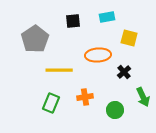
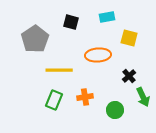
black square: moved 2 px left, 1 px down; rotated 21 degrees clockwise
black cross: moved 5 px right, 4 px down
green rectangle: moved 3 px right, 3 px up
